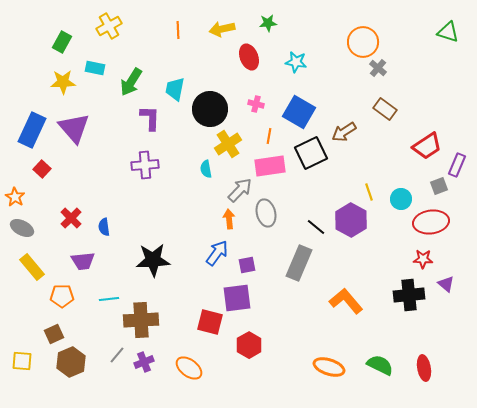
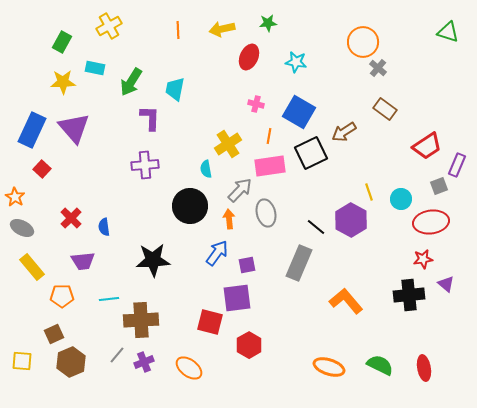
red ellipse at (249, 57): rotated 45 degrees clockwise
black circle at (210, 109): moved 20 px left, 97 px down
red star at (423, 259): rotated 12 degrees counterclockwise
